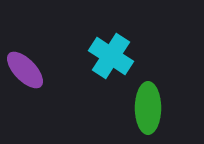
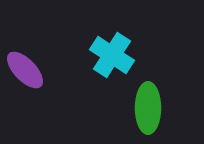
cyan cross: moved 1 px right, 1 px up
